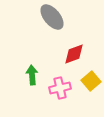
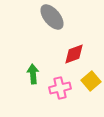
green arrow: moved 1 px right, 1 px up
